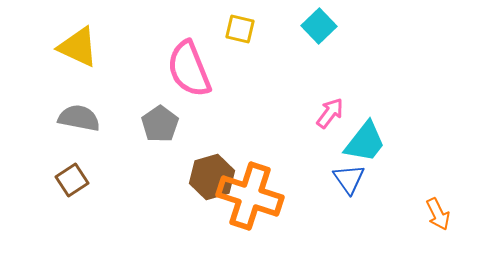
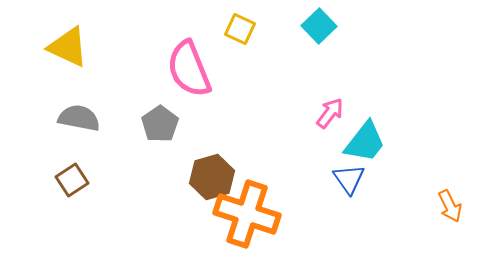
yellow square: rotated 12 degrees clockwise
yellow triangle: moved 10 px left
orange cross: moved 3 px left, 18 px down
orange arrow: moved 12 px right, 8 px up
